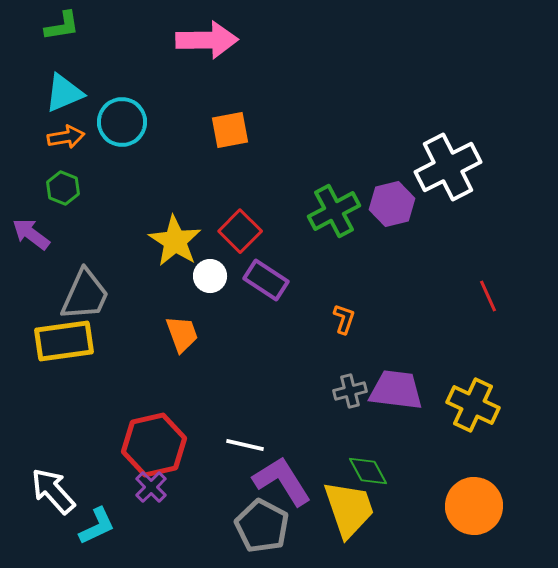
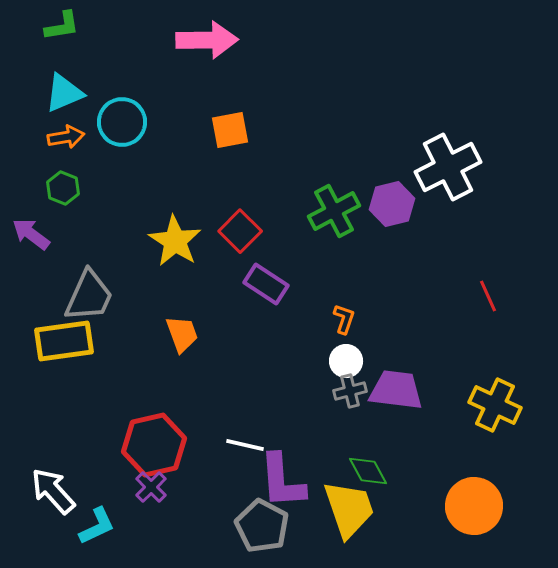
white circle: moved 136 px right, 85 px down
purple rectangle: moved 4 px down
gray trapezoid: moved 4 px right, 1 px down
yellow cross: moved 22 px right
purple L-shape: rotated 152 degrees counterclockwise
